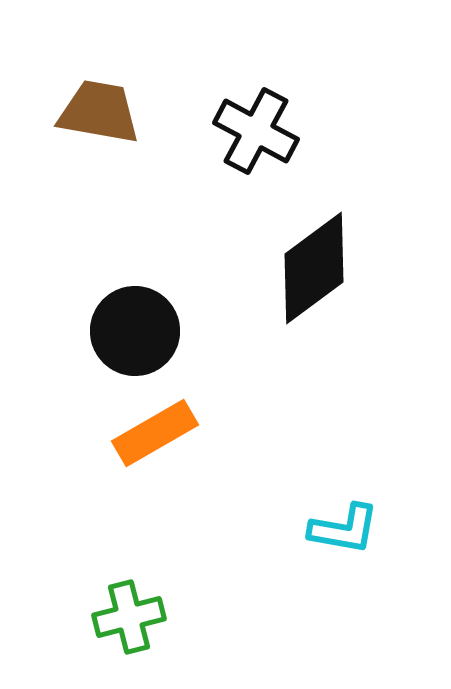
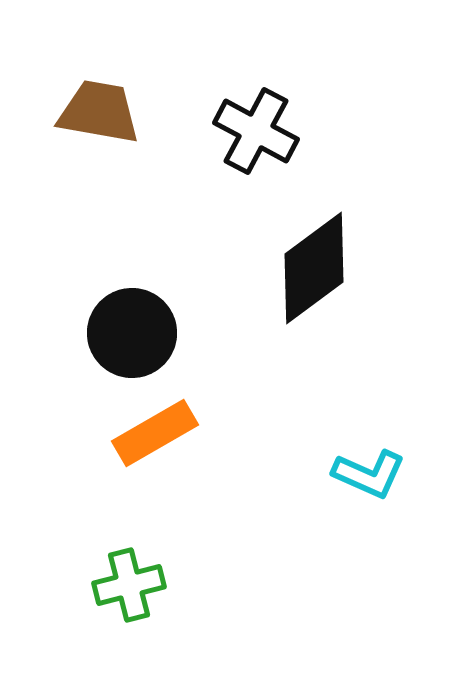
black circle: moved 3 px left, 2 px down
cyan L-shape: moved 25 px right, 55 px up; rotated 14 degrees clockwise
green cross: moved 32 px up
